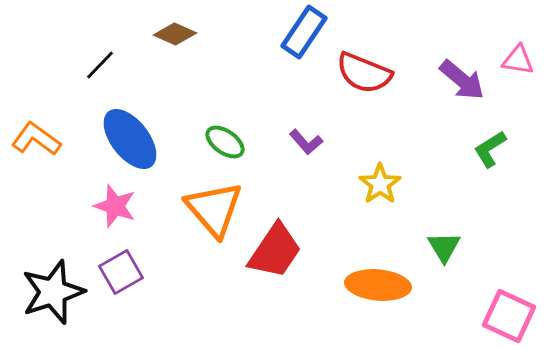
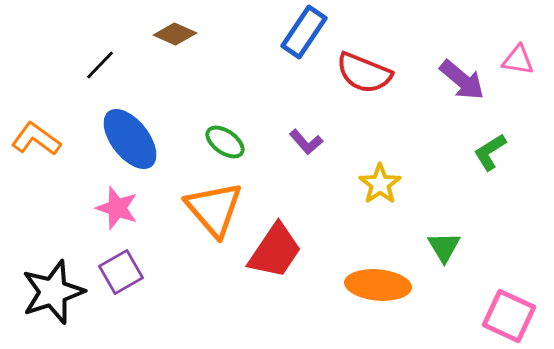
green L-shape: moved 3 px down
pink star: moved 2 px right, 2 px down
